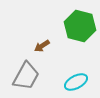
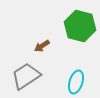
gray trapezoid: rotated 152 degrees counterclockwise
cyan ellipse: rotated 45 degrees counterclockwise
